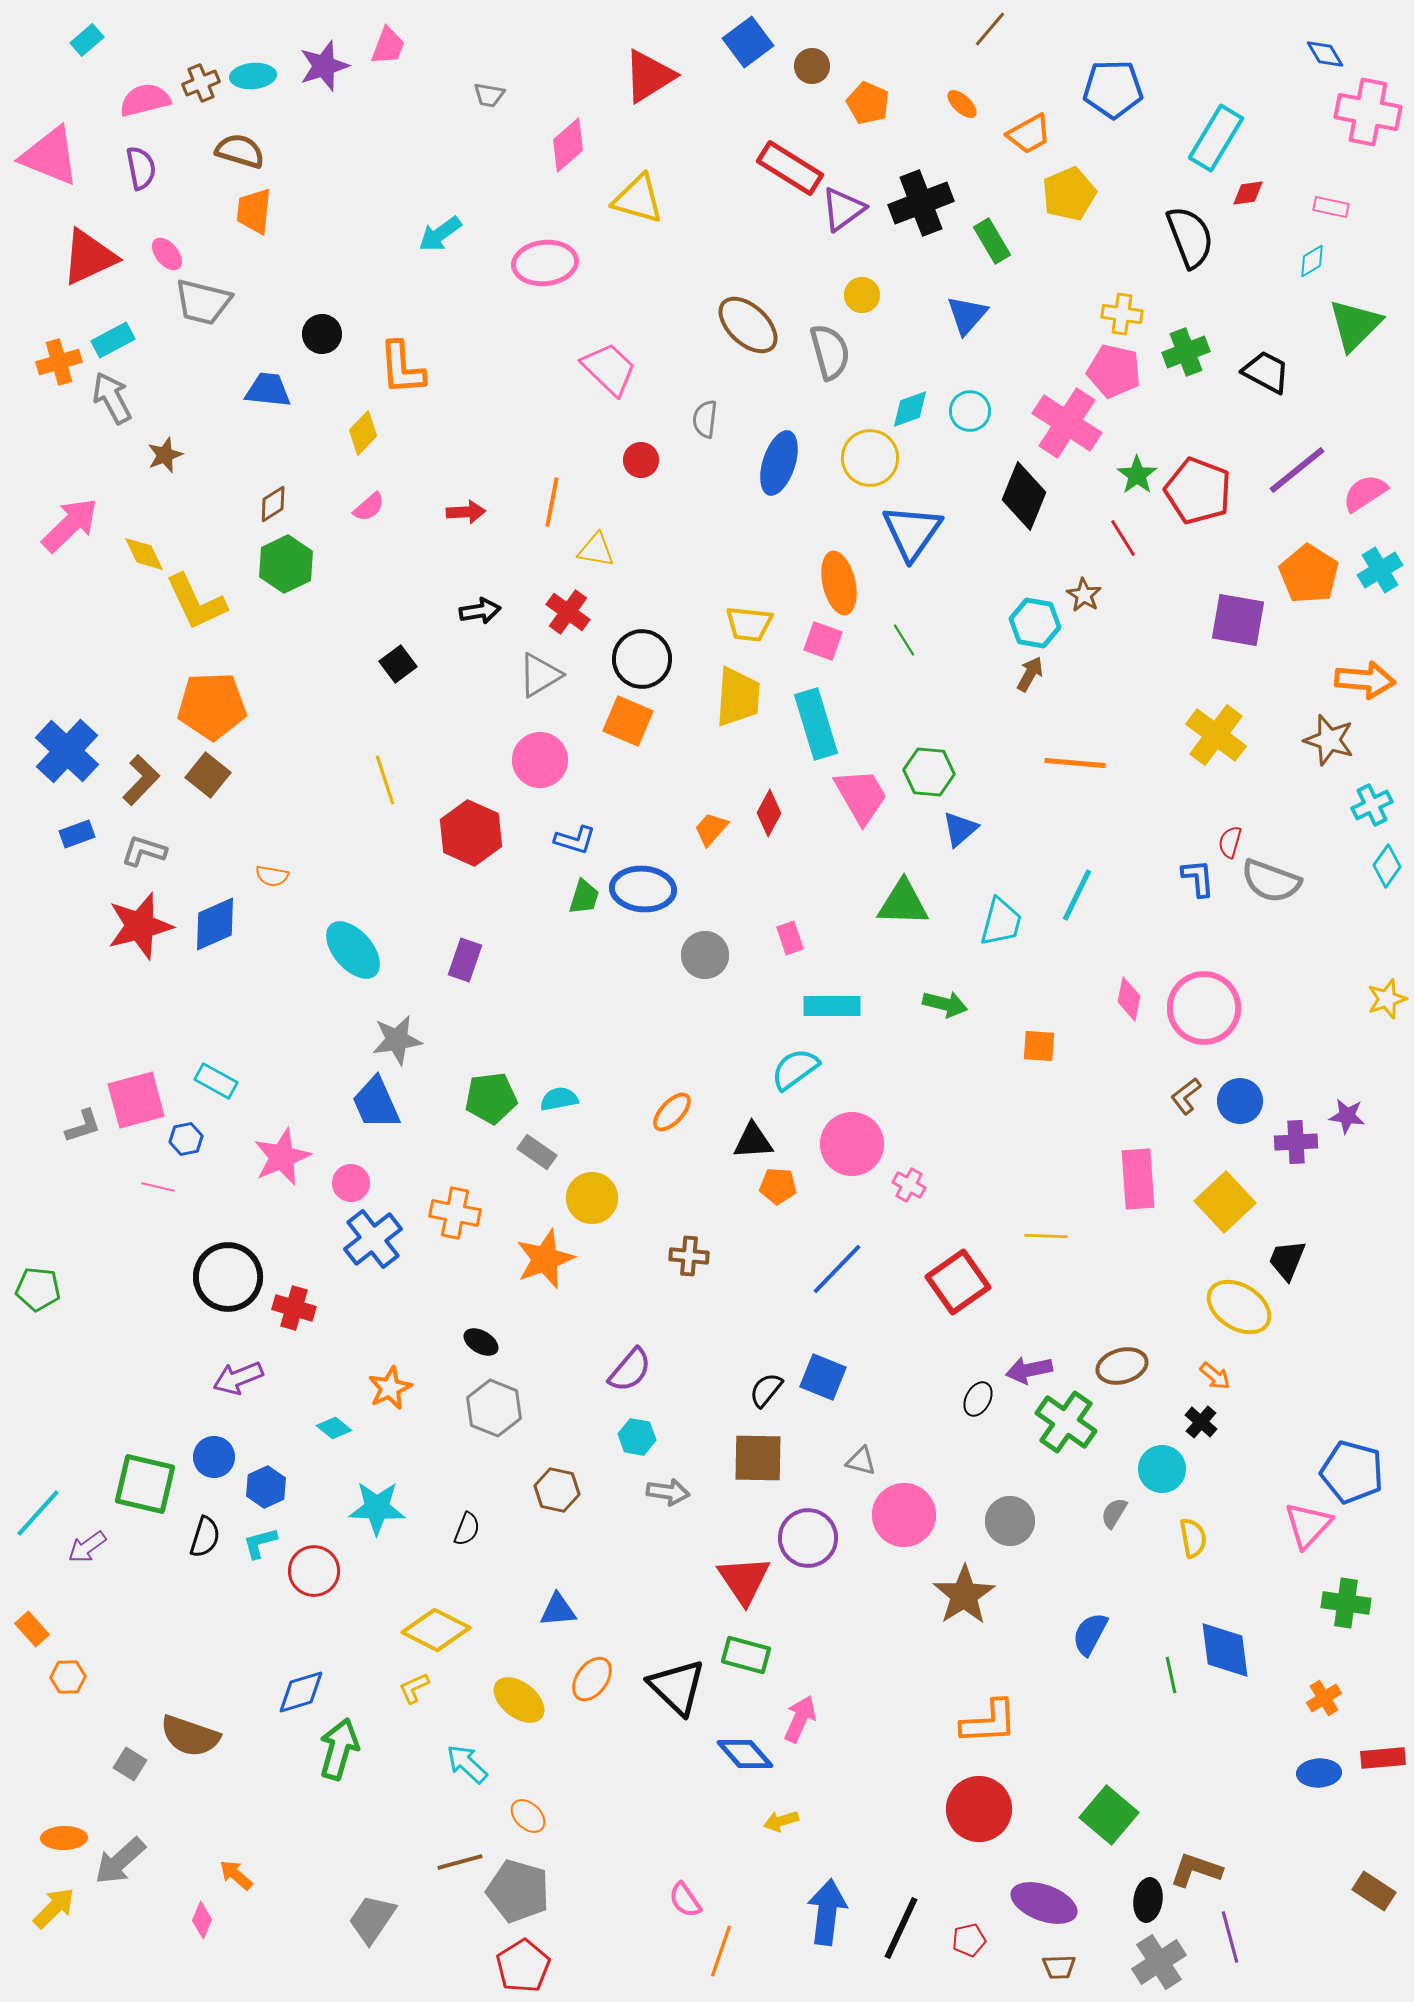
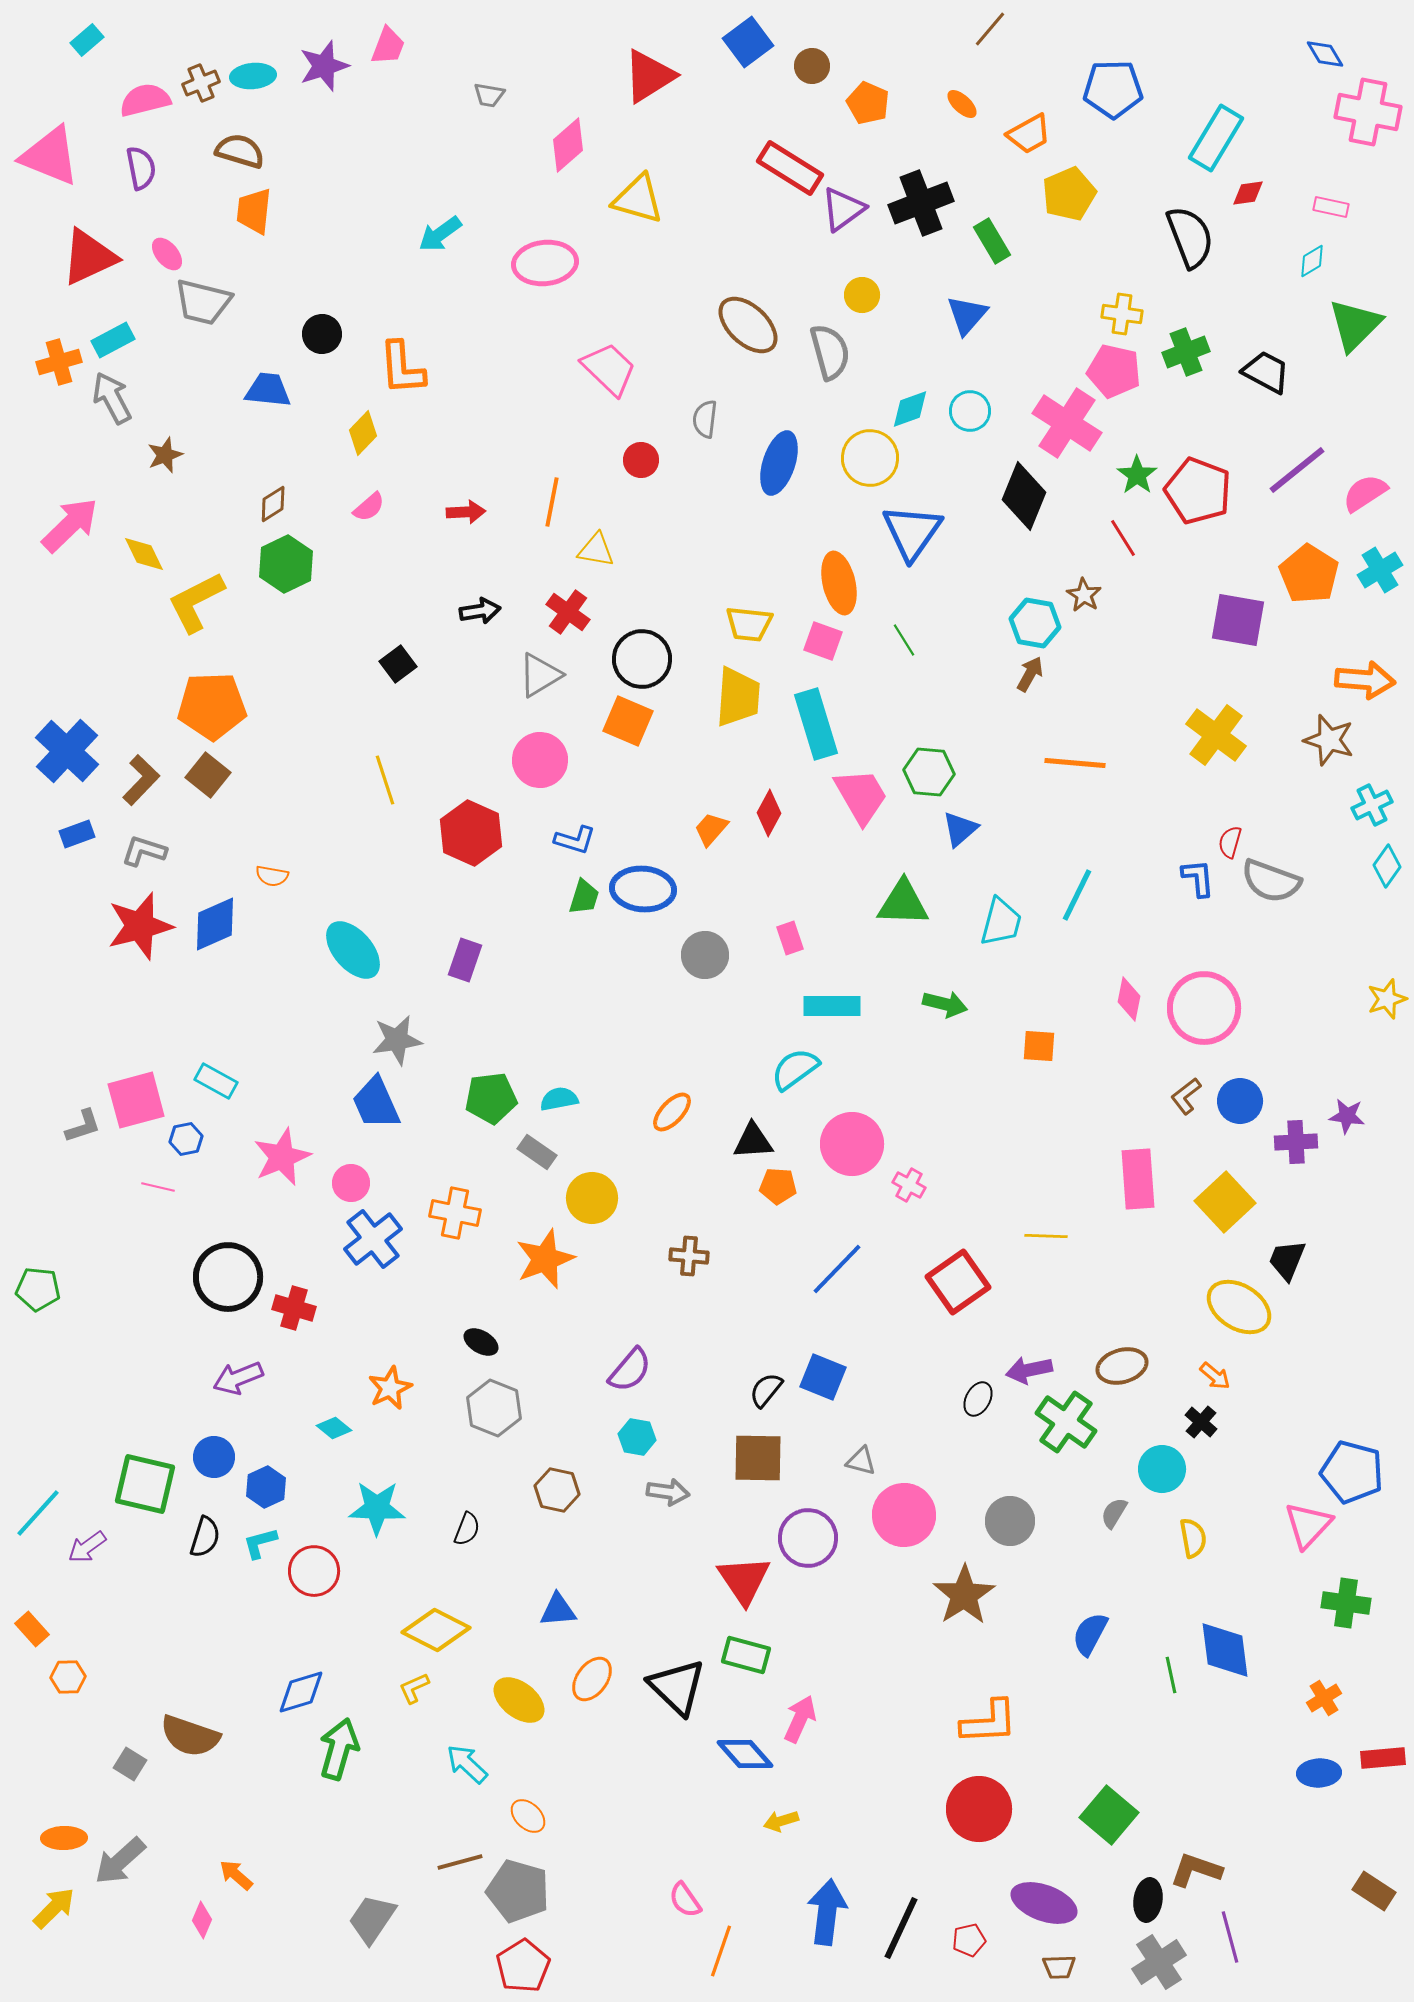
yellow L-shape at (196, 602): rotated 88 degrees clockwise
